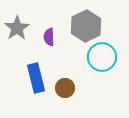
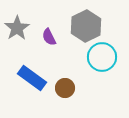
purple semicircle: rotated 24 degrees counterclockwise
blue rectangle: moved 4 px left; rotated 40 degrees counterclockwise
